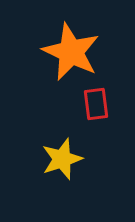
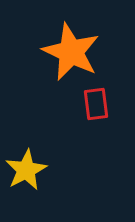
yellow star: moved 36 px left, 11 px down; rotated 9 degrees counterclockwise
